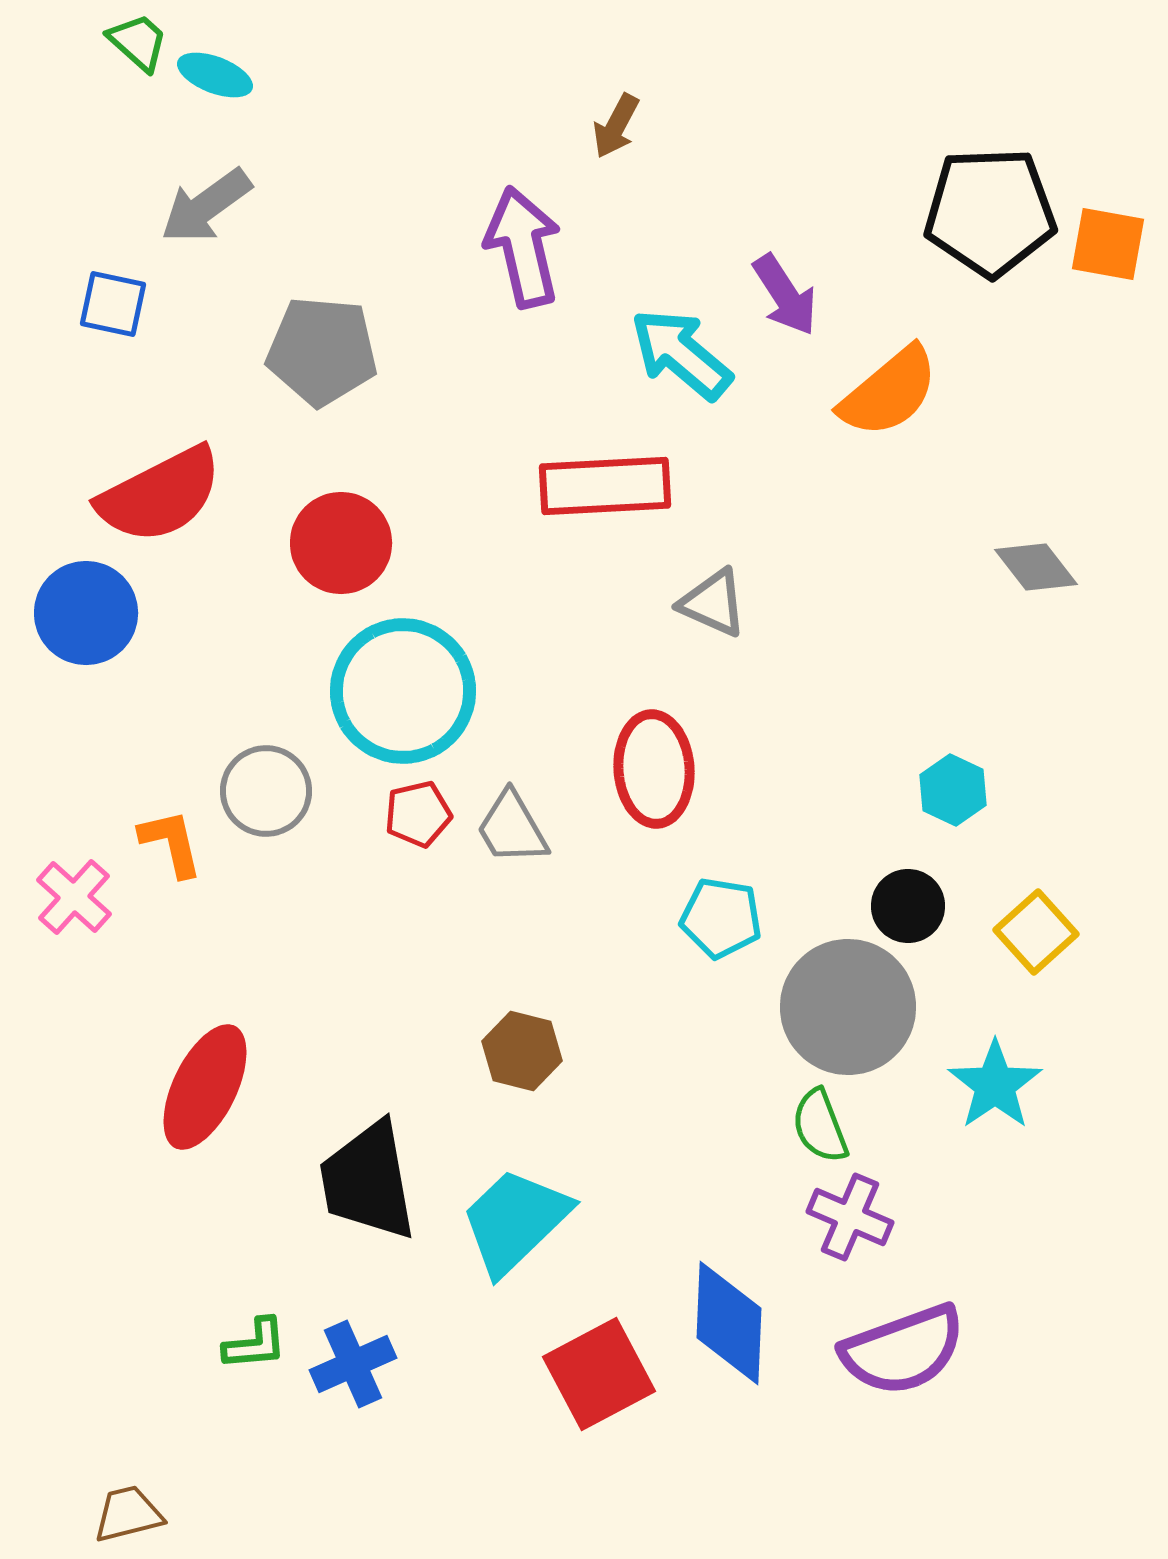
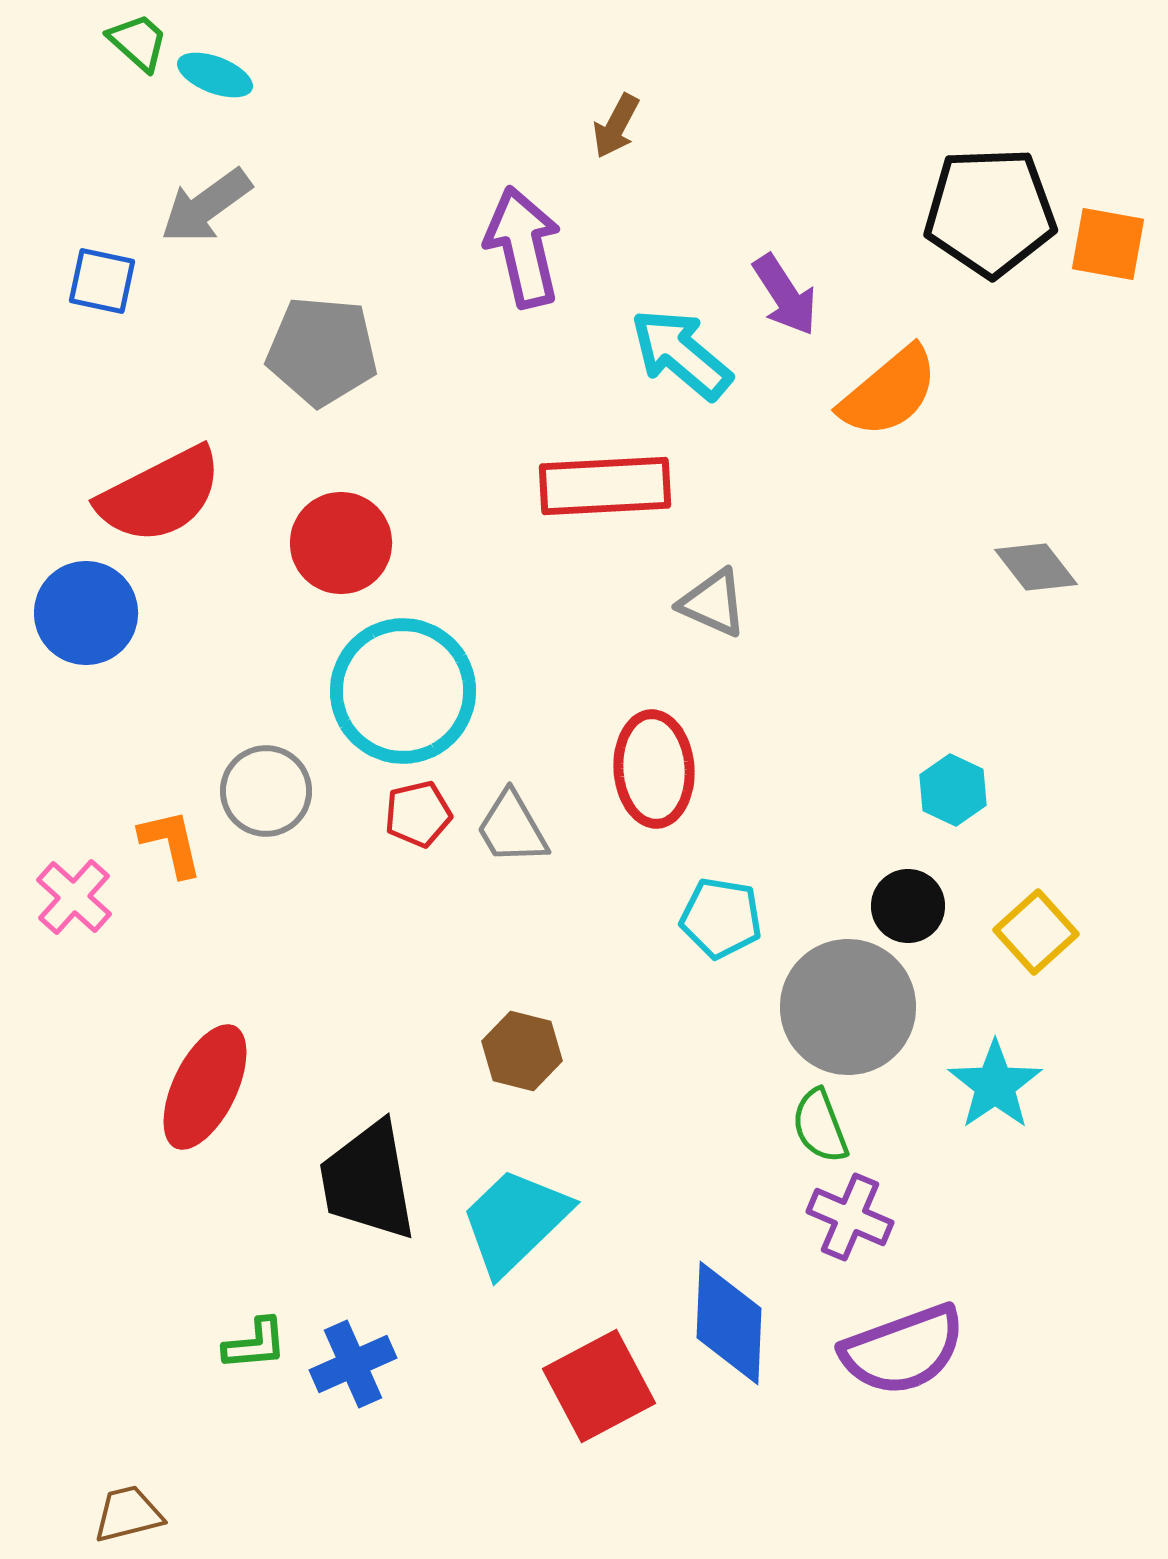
blue square at (113, 304): moved 11 px left, 23 px up
red square at (599, 1374): moved 12 px down
